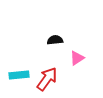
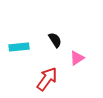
black semicircle: rotated 63 degrees clockwise
cyan rectangle: moved 28 px up
